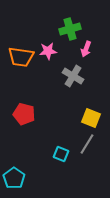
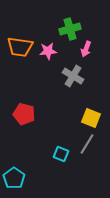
orange trapezoid: moved 1 px left, 10 px up
